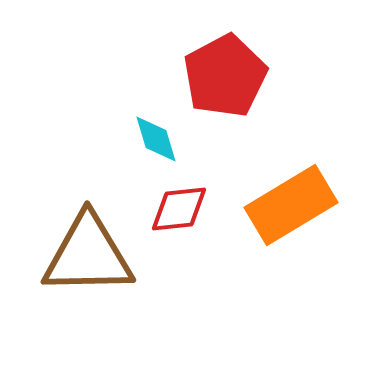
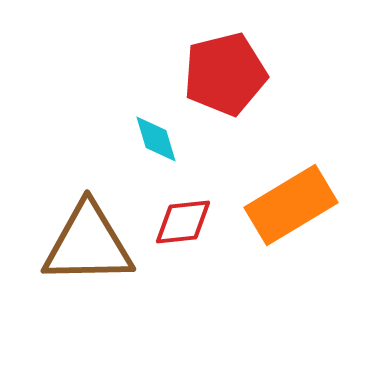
red pentagon: moved 2 px up; rotated 14 degrees clockwise
red diamond: moved 4 px right, 13 px down
brown triangle: moved 11 px up
